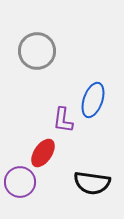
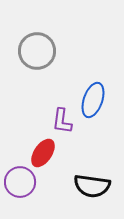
purple L-shape: moved 1 px left, 1 px down
black semicircle: moved 3 px down
